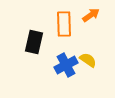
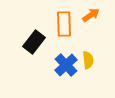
black rectangle: rotated 25 degrees clockwise
yellow semicircle: rotated 48 degrees clockwise
blue cross: rotated 15 degrees counterclockwise
